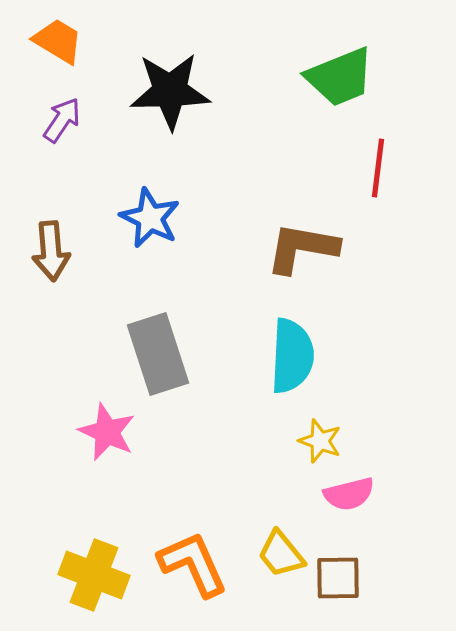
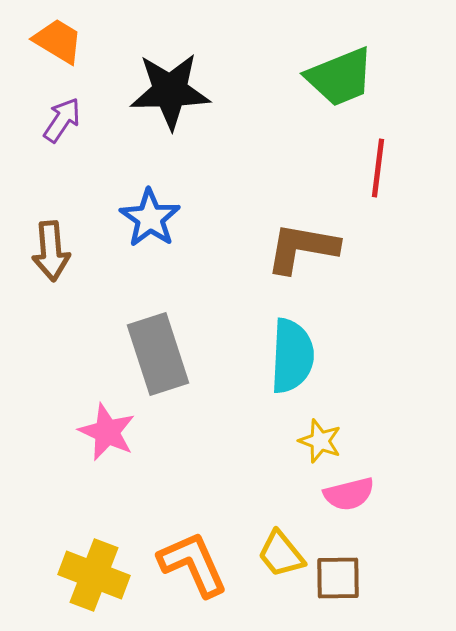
blue star: rotated 8 degrees clockwise
